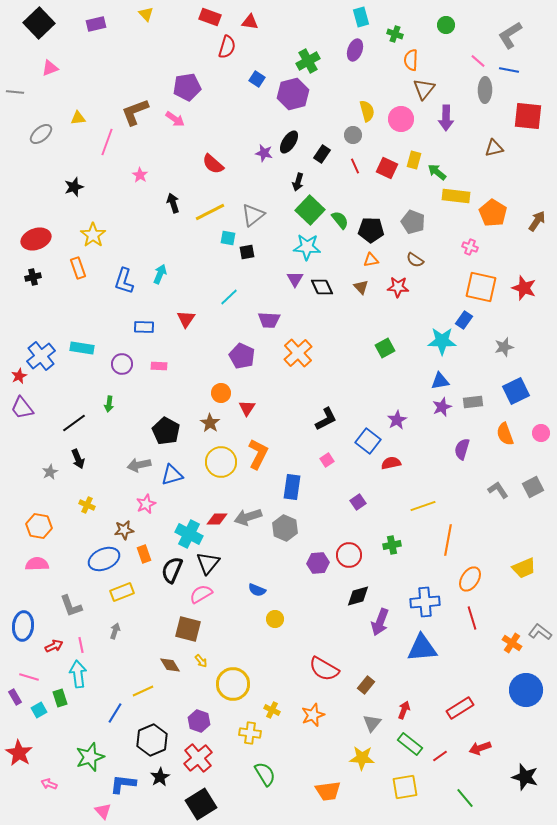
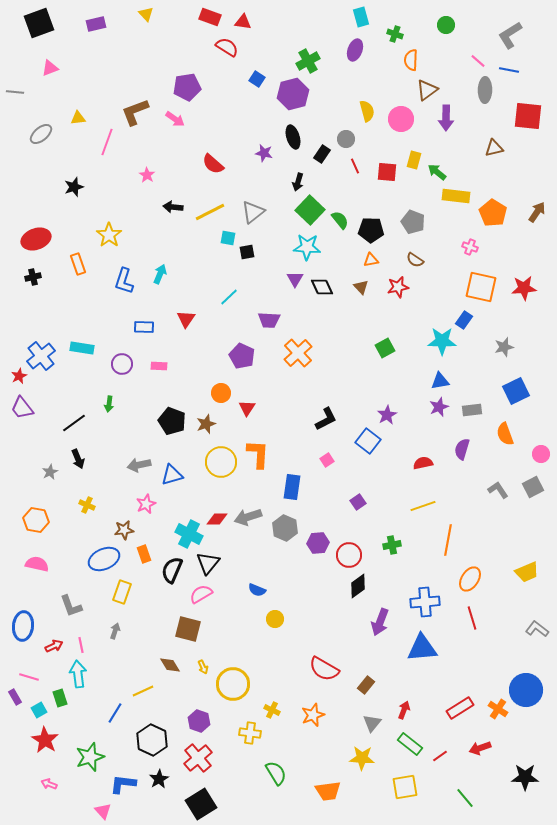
red triangle at (250, 22): moved 7 px left
black square at (39, 23): rotated 24 degrees clockwise
red semicircle at (227, 47): rotated 75 degrees counterclockwise
brown triangle at (424, 89): moved 3 px right, 1 px down; rotated 15 degrees clockwise
gray circle at (353, 135): moved 7 px left, 4 px down
black ellipse at (289, 142): moved 4 px right, 5 px up; rotated 50 degrees counterclockwise
red square at (387, 168): moved 4 px down; rotated 20 degrees counterclockwise
pink star at (140, 175): moved 7 px right
black arrow at (173, 203): moved 4 px down; rotated 66 degrees counterclockwise
gray triangle at (253, 215): moved 3 px up
brown arrow at (537, 221): moved 9 px up
yellow star at (93, 235): moved 16 px right
orange rectangle at (78, 268): moved 4 px up
red star at (398, 287): rotated 15 degrees counterclockwise
red star at (524, 288): rotated 25 degrees counterclockwise
gray rectangle at (473, 402): moved 1 px left, 8 px down
purple star at (442, 407): moved 3 px left
purple star at (397, 420): moved 10 px left, 5 px up
brown star at (210, 423): moved 4 px left, 1 px down; rotated 18 degrees clockwise
black pentagon at (166, 431): moved 6 px right, 10 px up; rotated 8 degrees counterclockwise
pink circle at (541, 433): moved 21 px down
orange L-shape at (258, 454): rotated 24 degrees counterclockwise
red semicircle at (391, 463): moved 32 px right
orange hexagon at (39, 526): moved 3 px left, 6 px up
purple hexagon at (318, 563): moved 20 px up
pink semicircle at (37, 564): rotated 15 degrees clockwise
yellow trapezoid at (524, 568): moved 3 px right, 4 px down
yellow rectangle at (122, 592): rotated 50 degrees counterclockwise
black diamond at (358, 596): moved 10 px up; rotated 20 degrees counterclockwise
gray L-shape at (540, 632): moved 3 px left, 3 px up
orange cross at (512, 643): moved 14 px left, 66 px down
yellow arrow at (201, 661): moved 2 px right, 6 px down; rotated 16 degrees clockwise
black hexagon at (152, 740): rotated 12 degrees counterclockwise
red star at (19, 753): moved 26 px right, 13 px up
green semicircle at (265, 774): moved 11 px right, 1 px up
black star at (160, 777): moved 1 px left, 2 px down
black star at (525, 777): rotated 16 degrees counterclockwise
